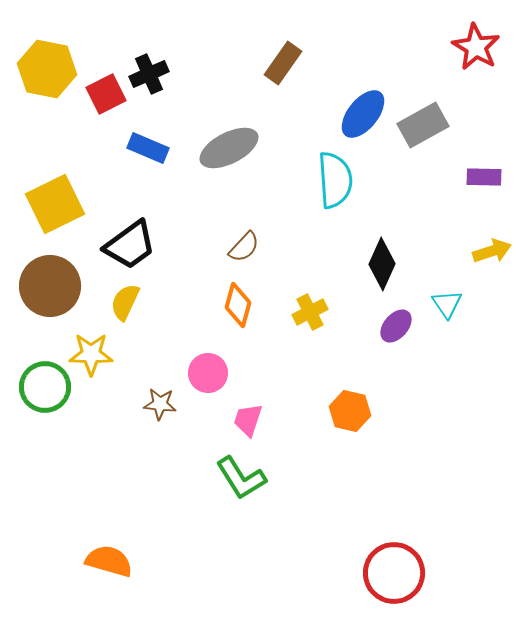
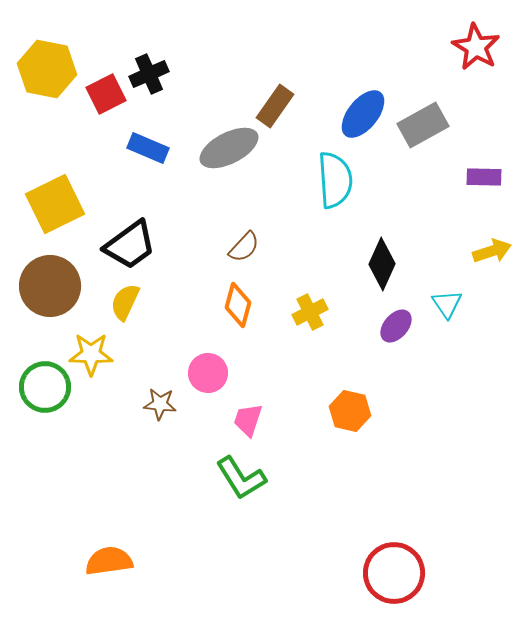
brown rectangle: moved 8 px left, 43 px down
orange semicircle: rotated 24 degrees counterclockwise
